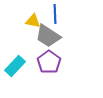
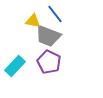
blue line: rotated 36 degrees counterclockwise
gray trapezoid: rotated 12 degrees counterclockwise
purple pentagon: rotated 10 degrees counterclockwise
